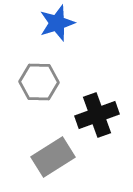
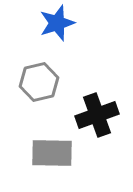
gray hexagon: rotated 15 degrees counterclockwise
gray rectangle: moved 1 px left, 4 px up; rotated 33 degrees clockwise
